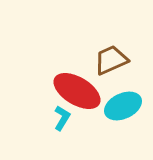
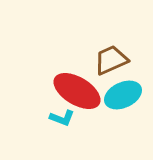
cyan ellipse: moved 11 px up
cyan L-shape: rotated 80 degrees clockwise
